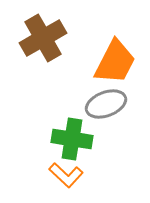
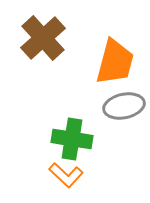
brown cross: rotated 12 degrees counterclockwise
orange trapezoid: rotated 12 degrees counterclockwise
gray ellipse: moved 18 px right, 2 px down; rotated 9 degrees clockwise
